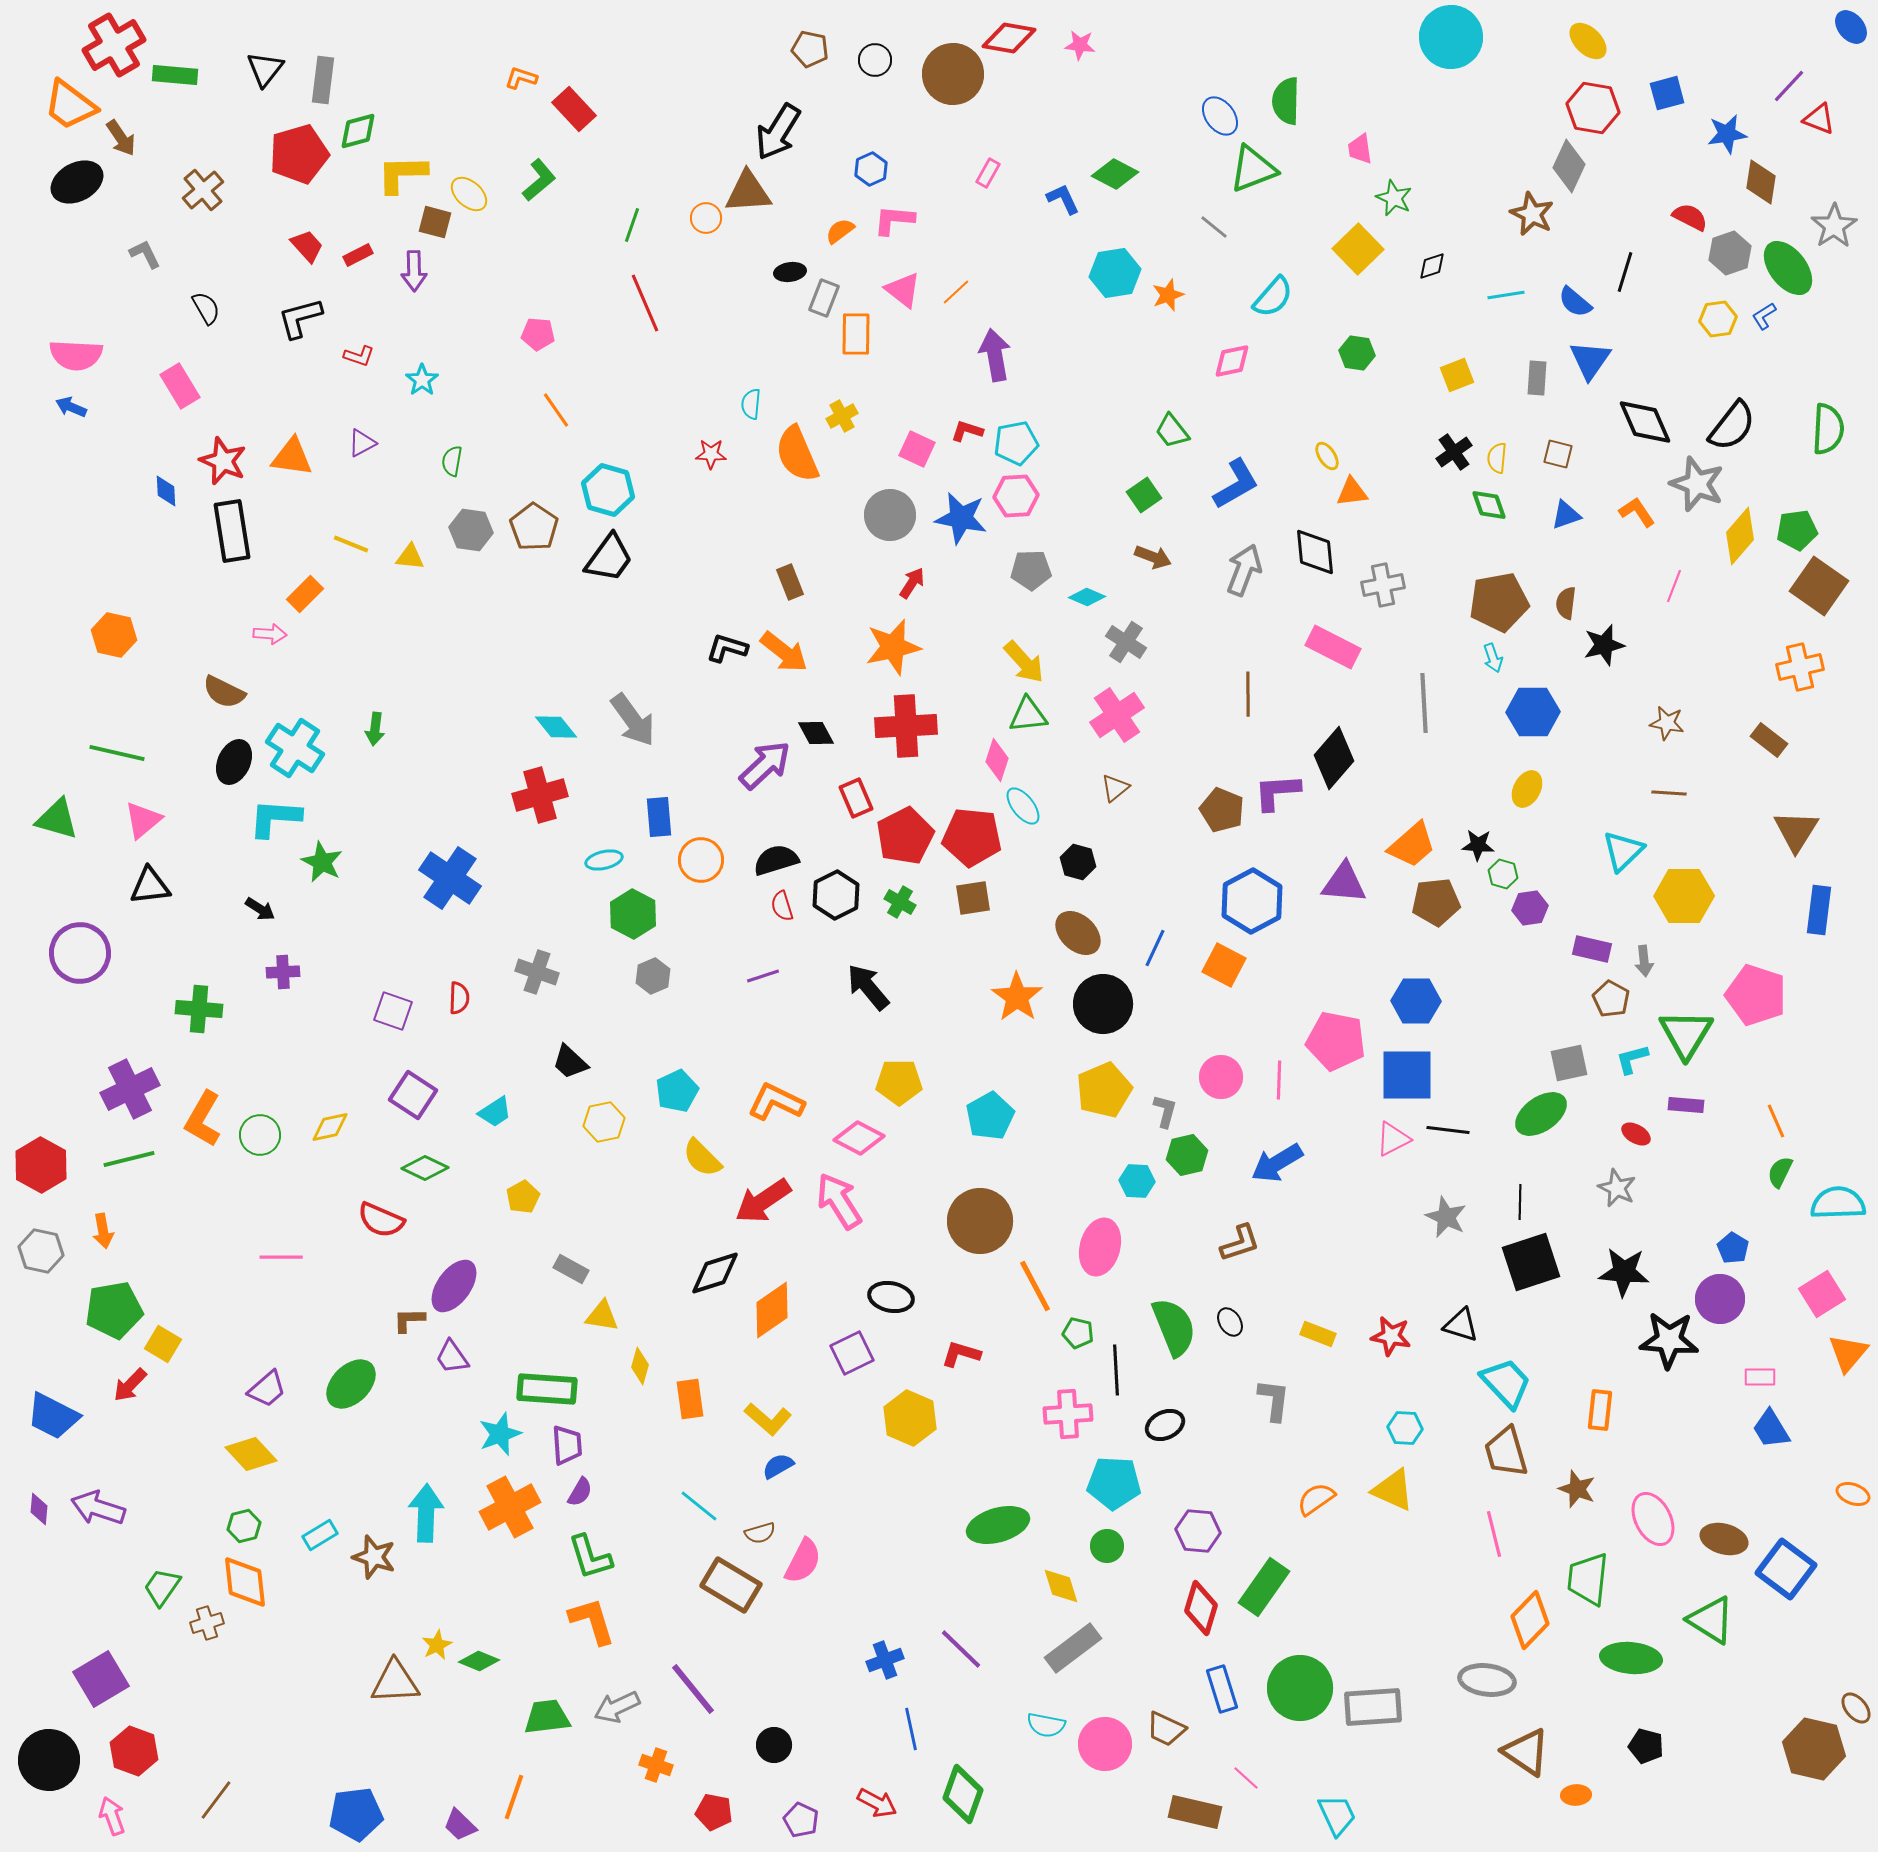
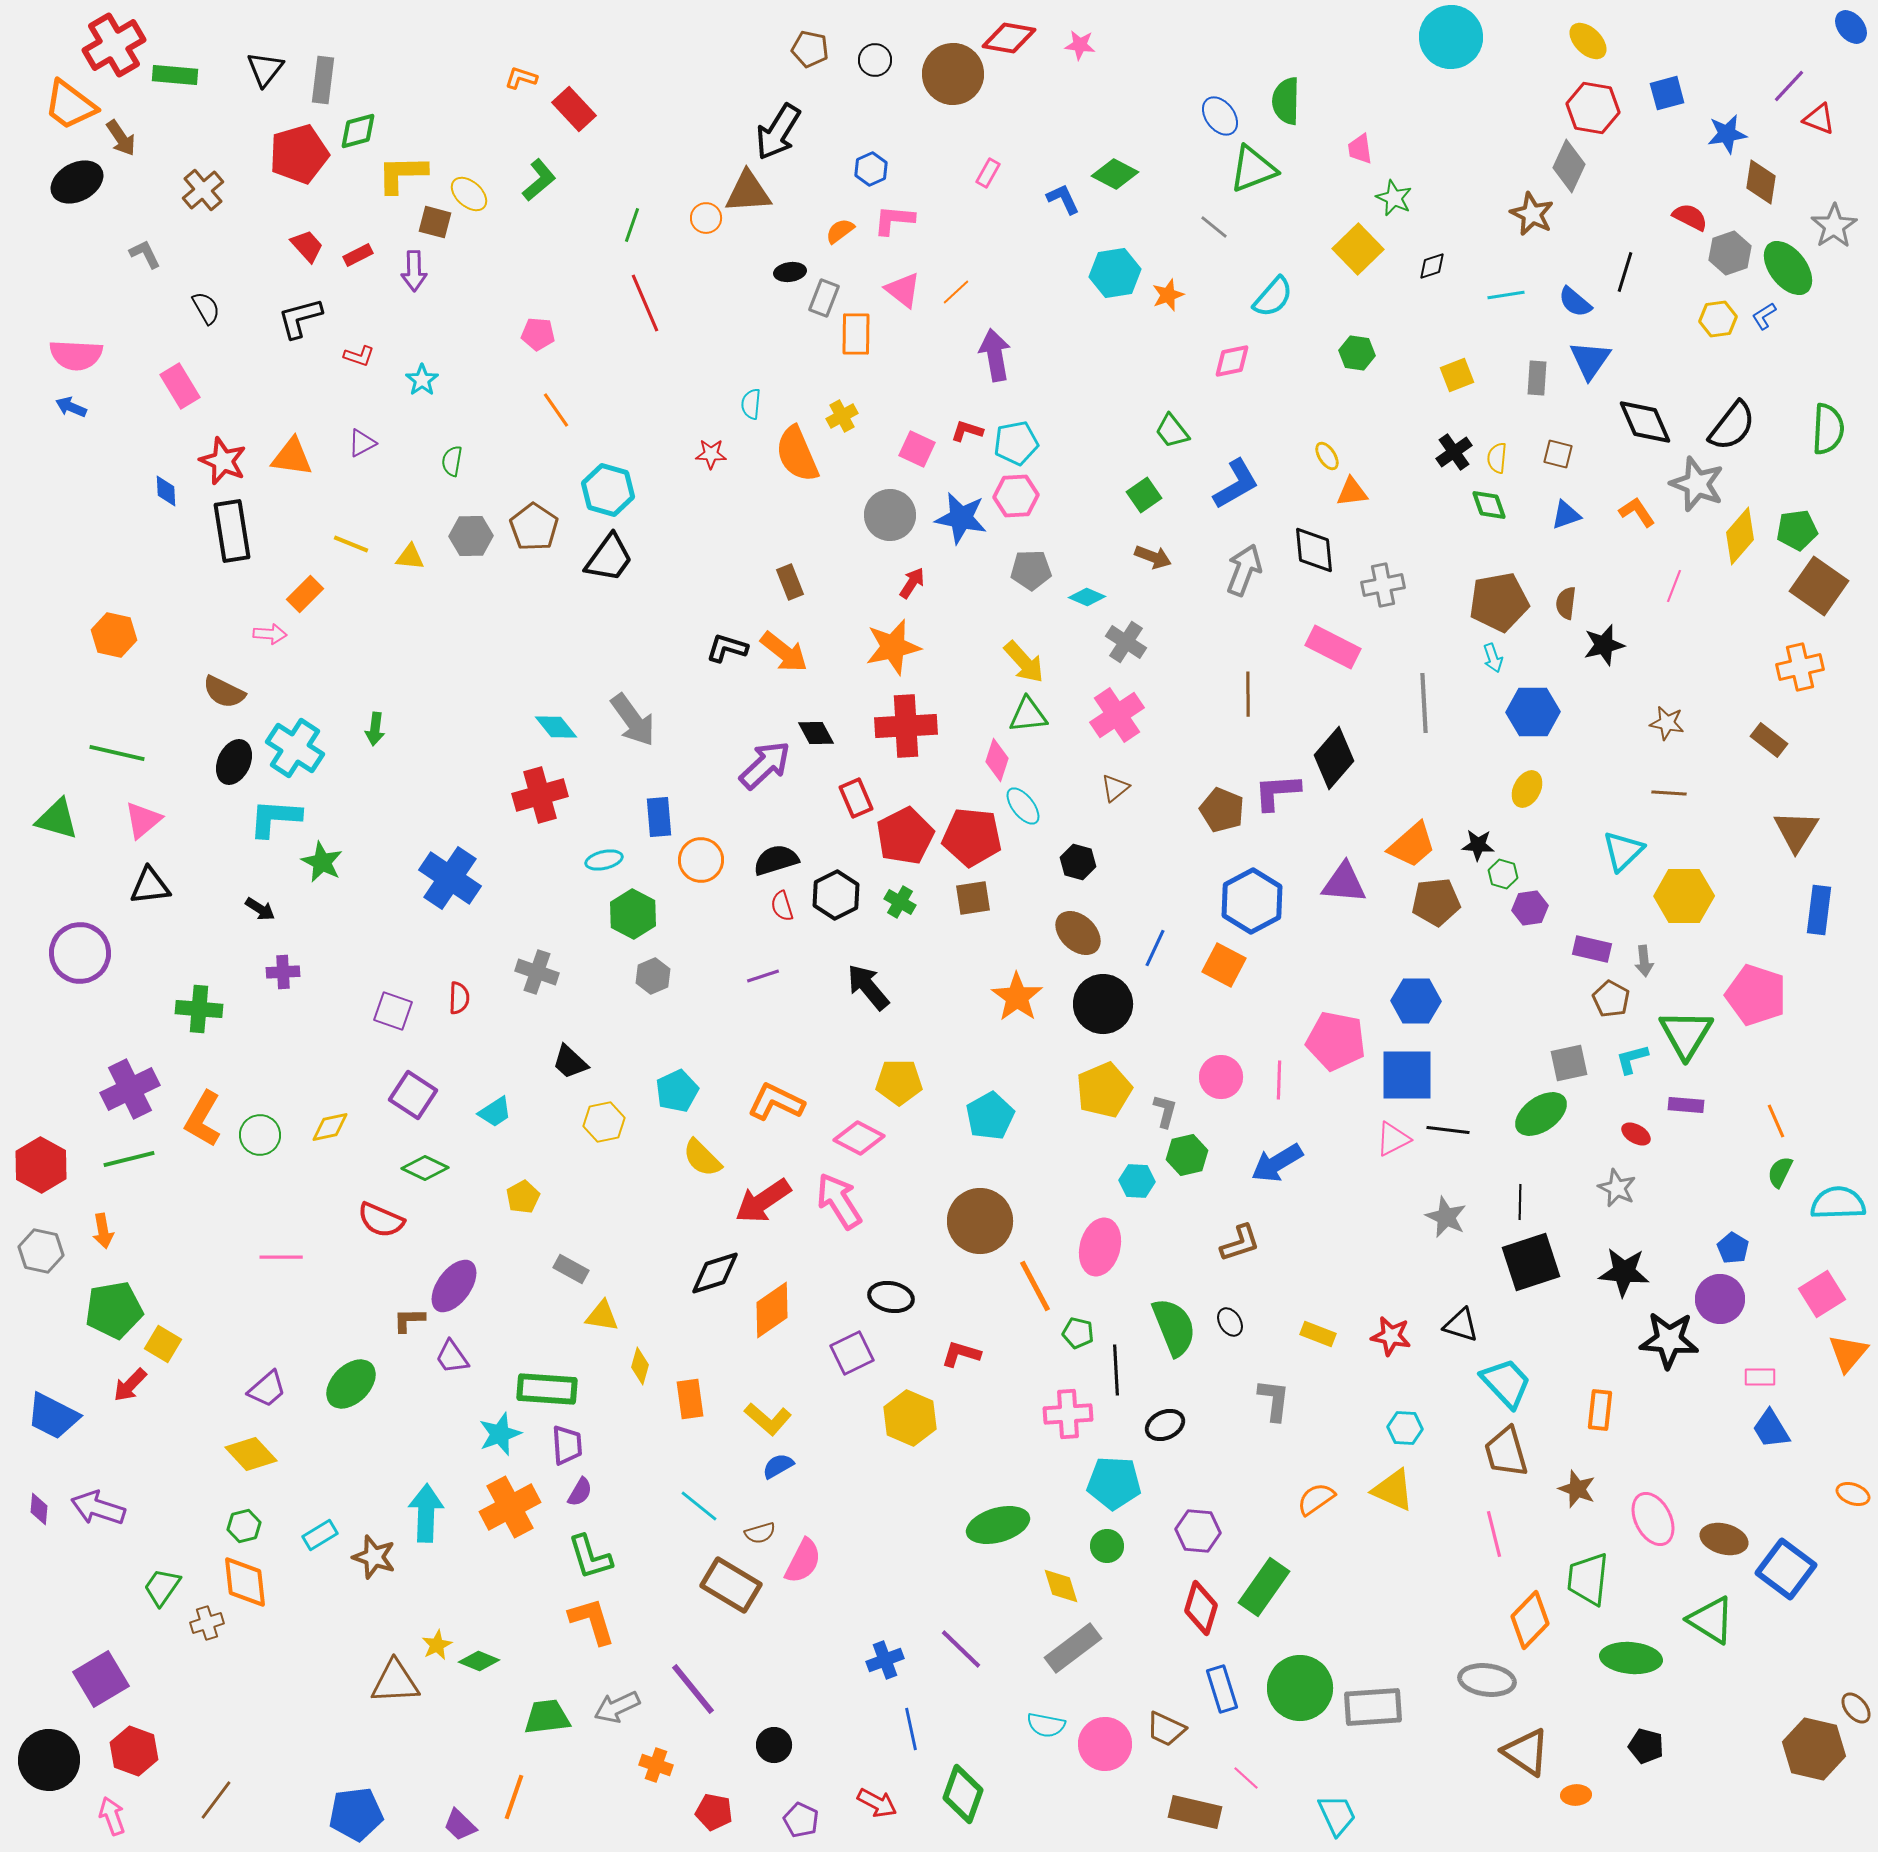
gray hexagon at (471, 530): moved 6 px down; rotated 9 degrees counterclockwise
black diamond at (1315, 552): moved 1 px left, 2 px up
